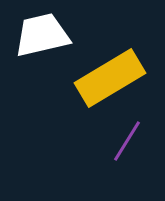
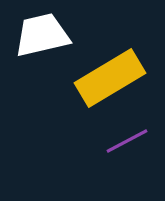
purple line: rotated 30 degrees clockwise
